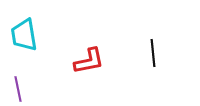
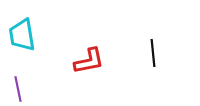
cyan trapezoid: moved 2 px left
